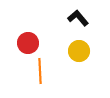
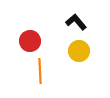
black L-shape: moved 2 px left, 4 px down
red circle: moved 2 px right, 2 px up
